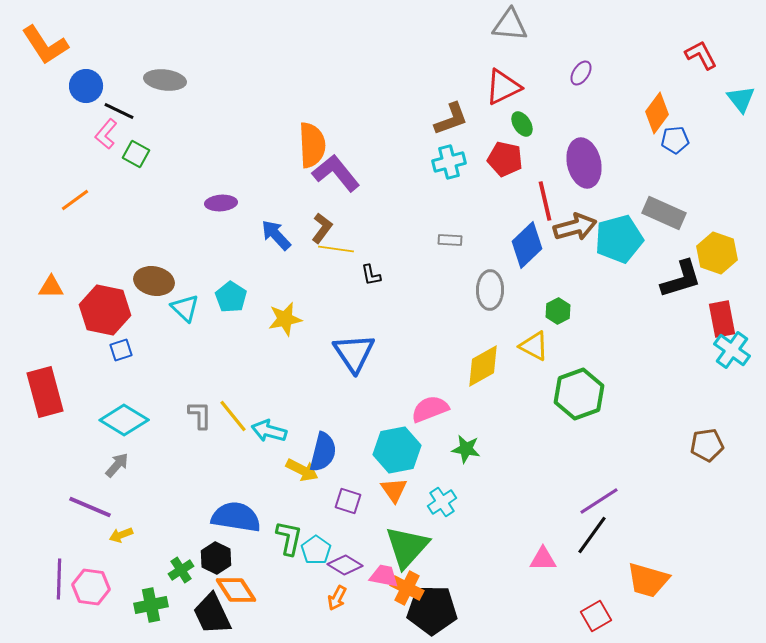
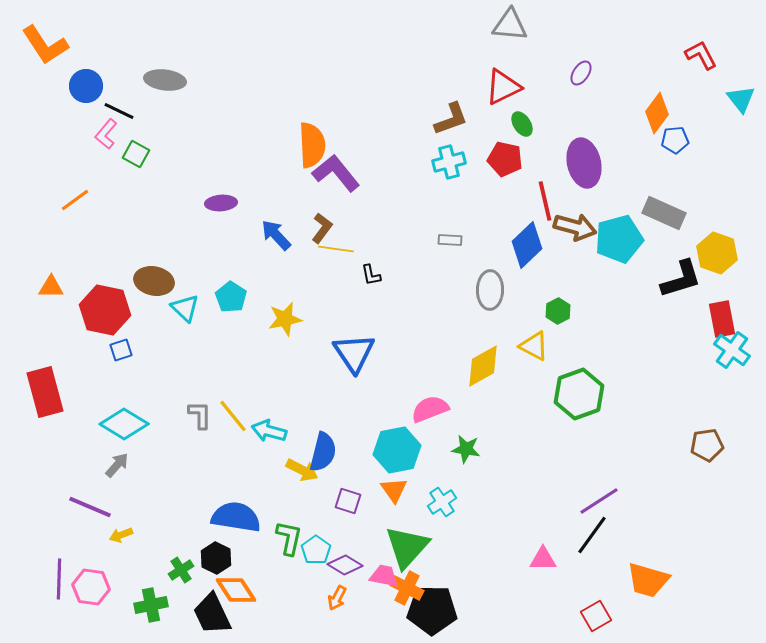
brown arrow at (575, 227): rotated 30 degrees clockwise
cyan diamond at (124, 420): moved 4 px down
